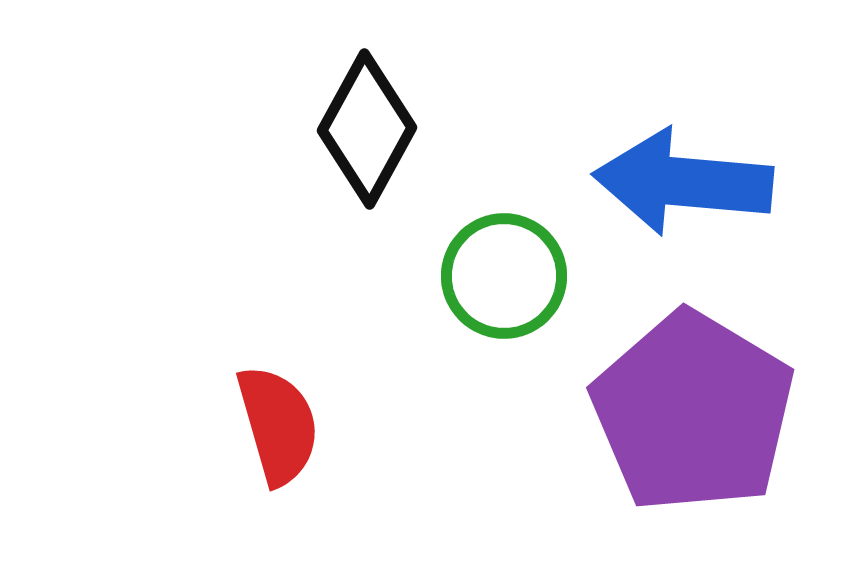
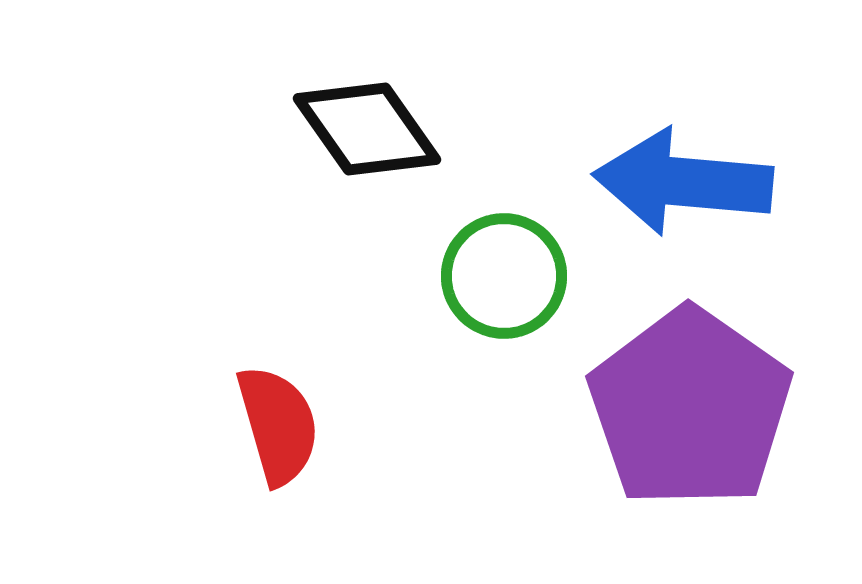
black diamond: rotated 64 degrees counterclockwise
purple pentagon: moved 3 px left, 4 px up; rotated 4 degrees clockwise
